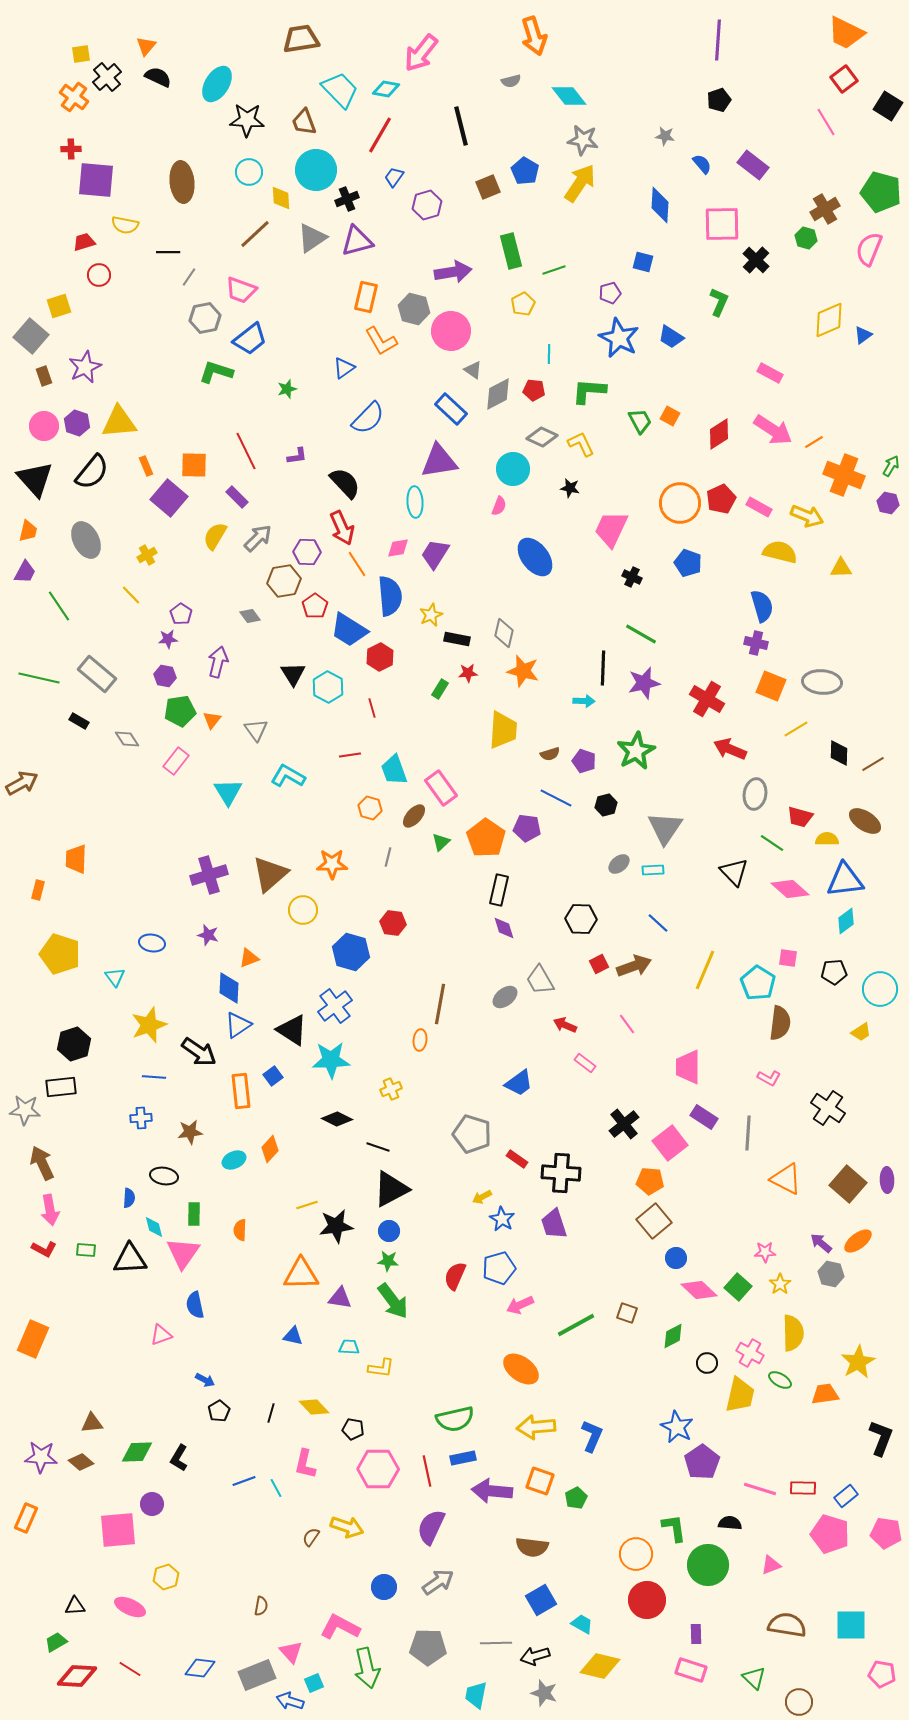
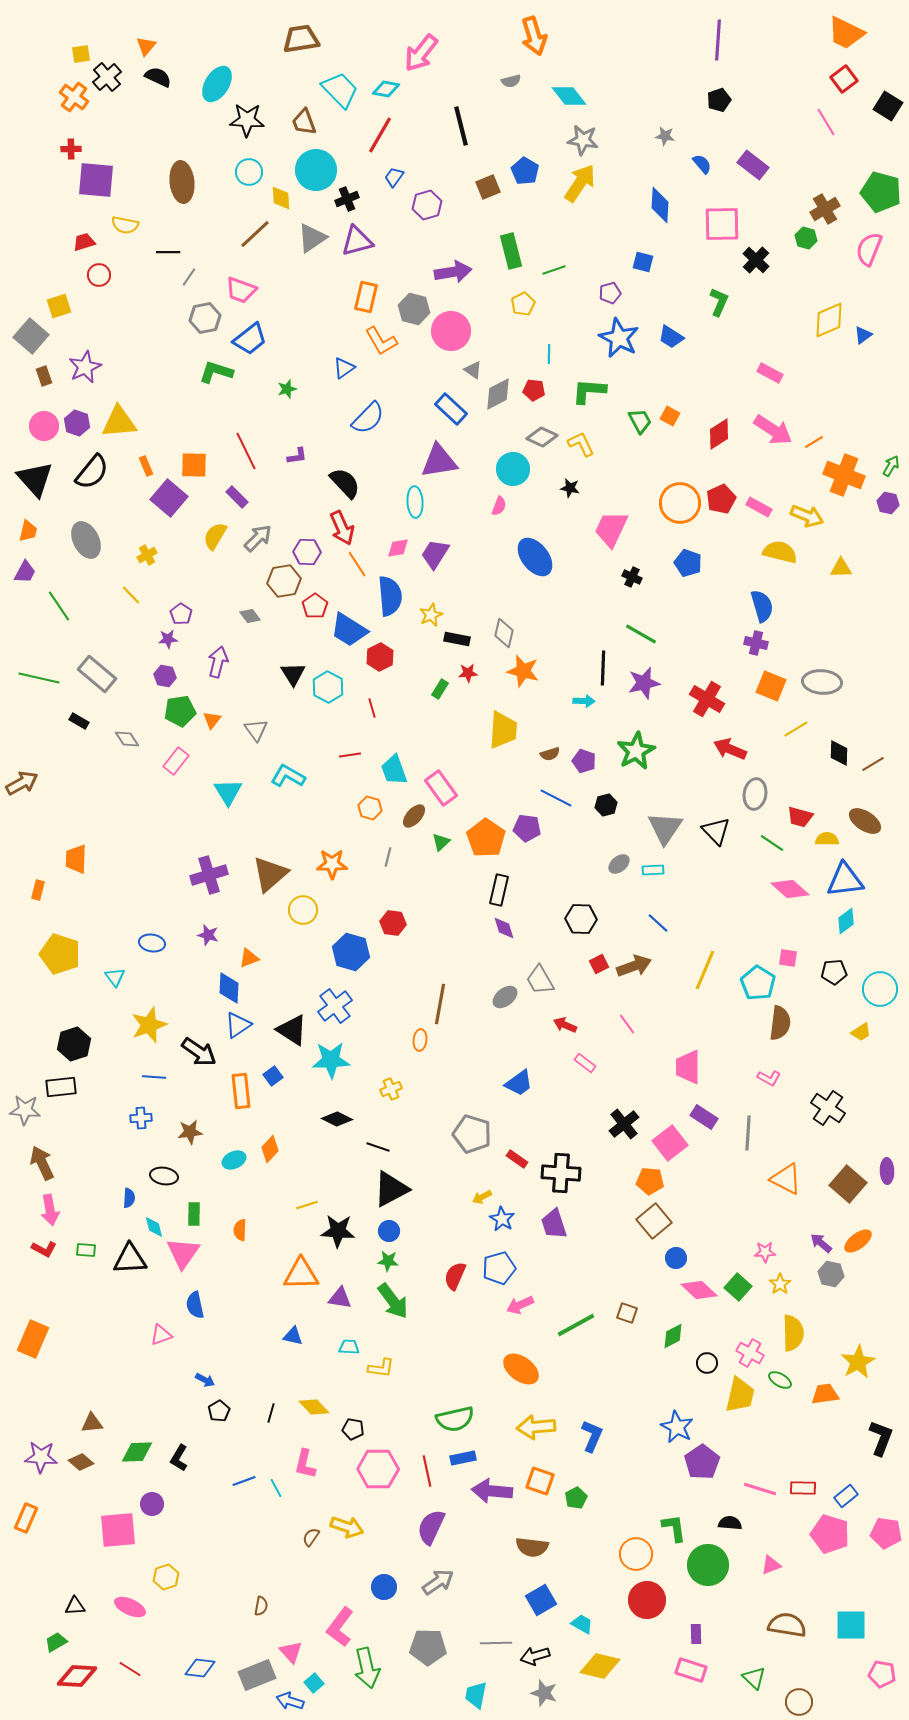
black triangle at (734, 872): moved 18 px left, 41 px up
purple ellipse at (887, 1180): moved 9 px up
black star at (336, 1226): moved 2 px right, 5 px down; rotated 12 degrees clockwise
pink L-shape at (340, 1627): rotated 81 degrees counterclockwise
cyan square at (314, 1683): rotated 18 degrees counterclockwise
